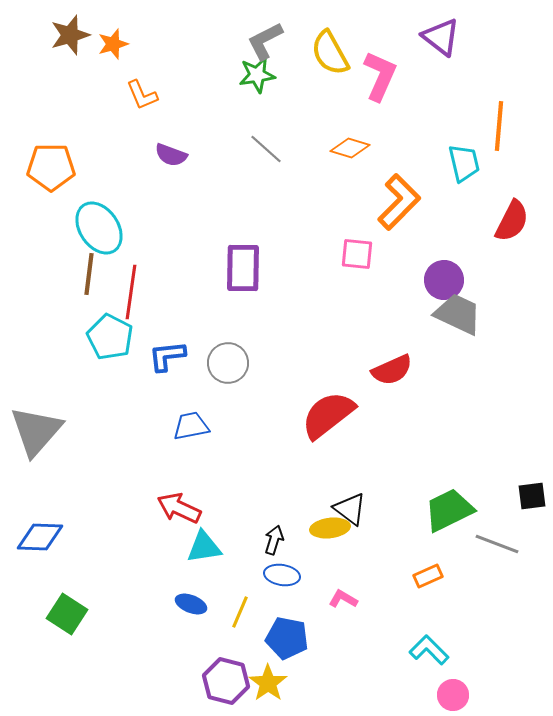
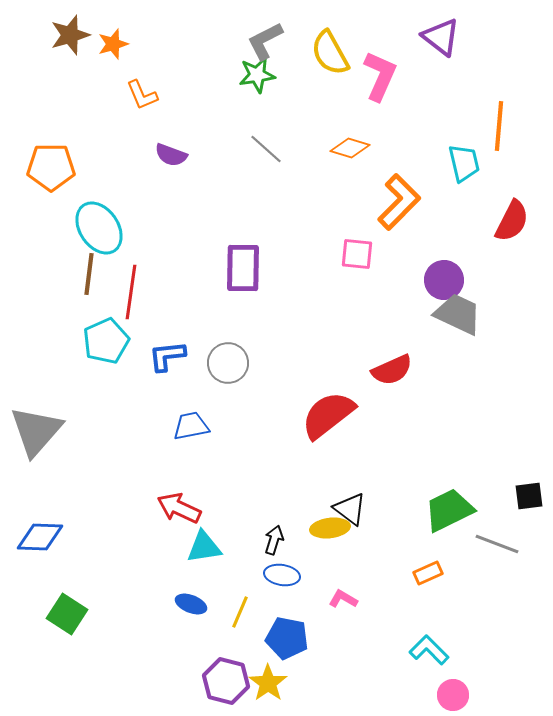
cyan pentagon at (110, 337): moved 4 px left, 4 px down; rotated 21 degrees clockwise
black square at (532, 496): moved 3 px left
orange rectangle at (428, 576): moved 3 px up
